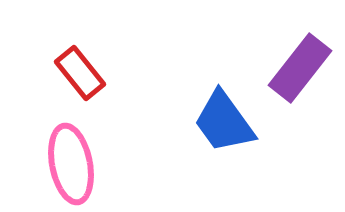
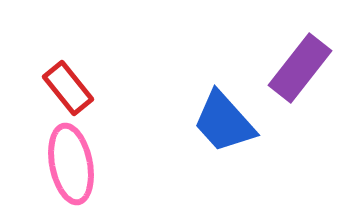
red rectangle: moved 12 px left, 15 px down
blue trapezoid: rotated 6 degrees counterclockwise
